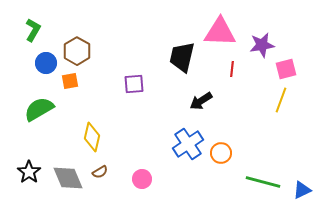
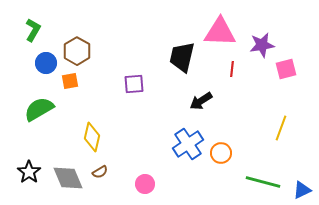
yellow line: moved 28 px down
pink circle: moved 3 px right, 5 px down
